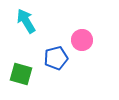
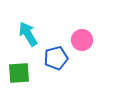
cyan arrow: moved 2 px right, 13 px down
green square: moved 2 px left, 1 px up; rotated 20 degrees counterclockwise
